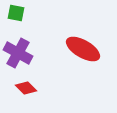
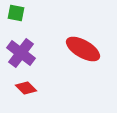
purple cross: moved 3 px right; rotated 8 degrees clockwise
